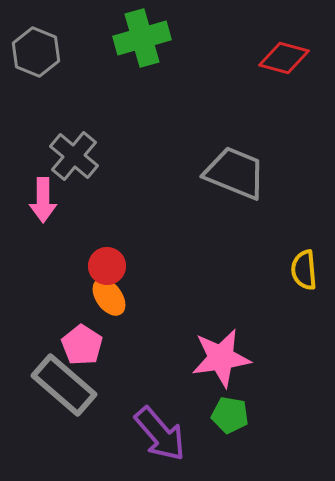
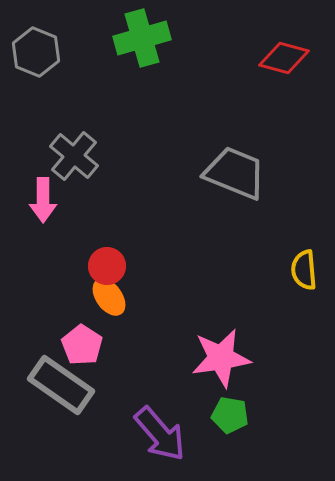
gray rectangle: moved 3 px left; rotated 6 degrees counterclockwise
